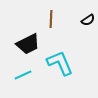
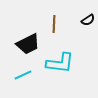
brown line: moved 3 px right, 5 px down
cyan L-shape: rotated 120 degrees clockwise
